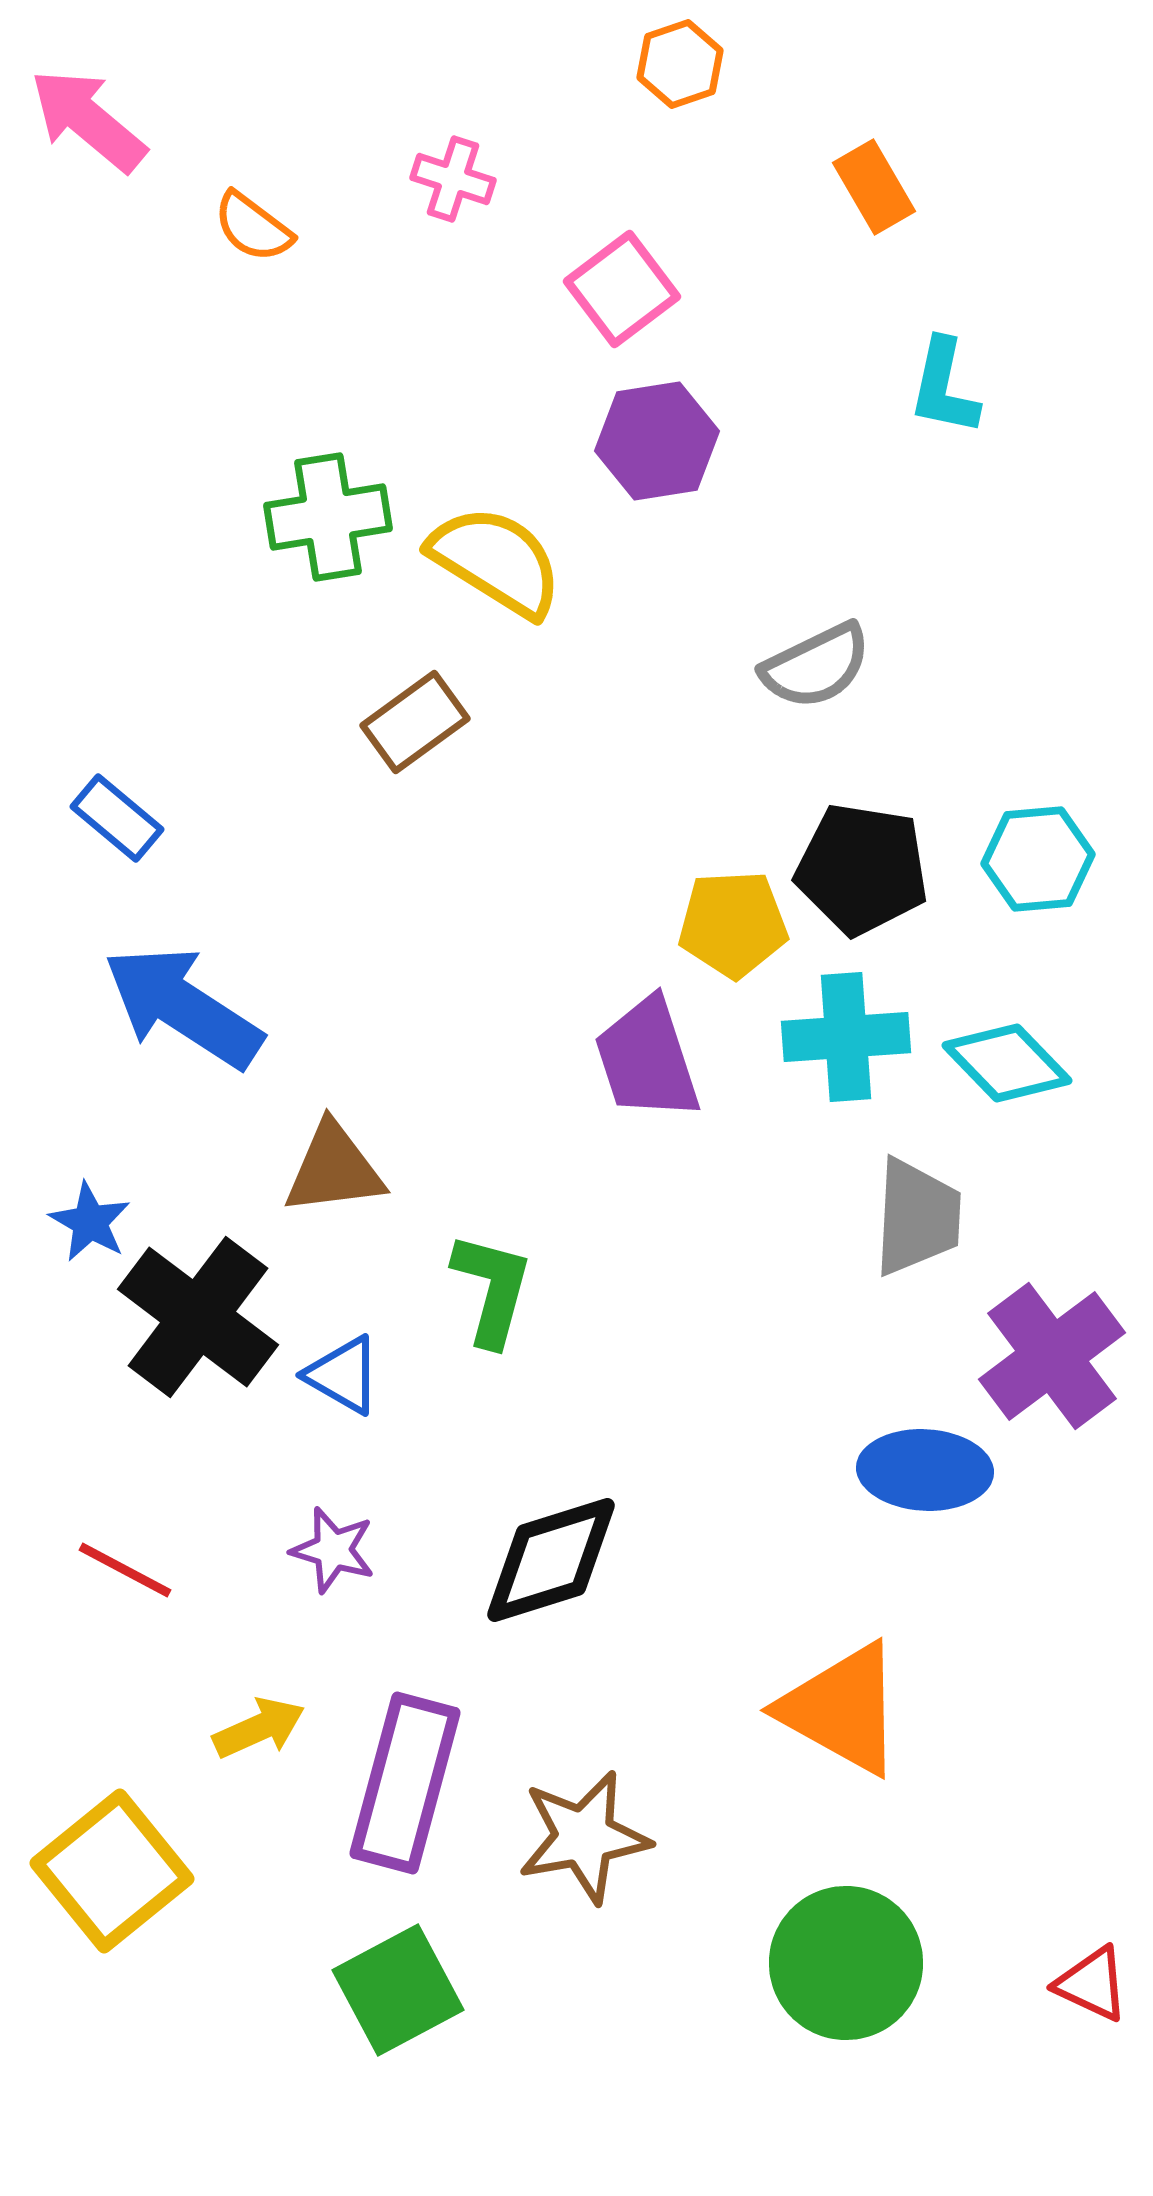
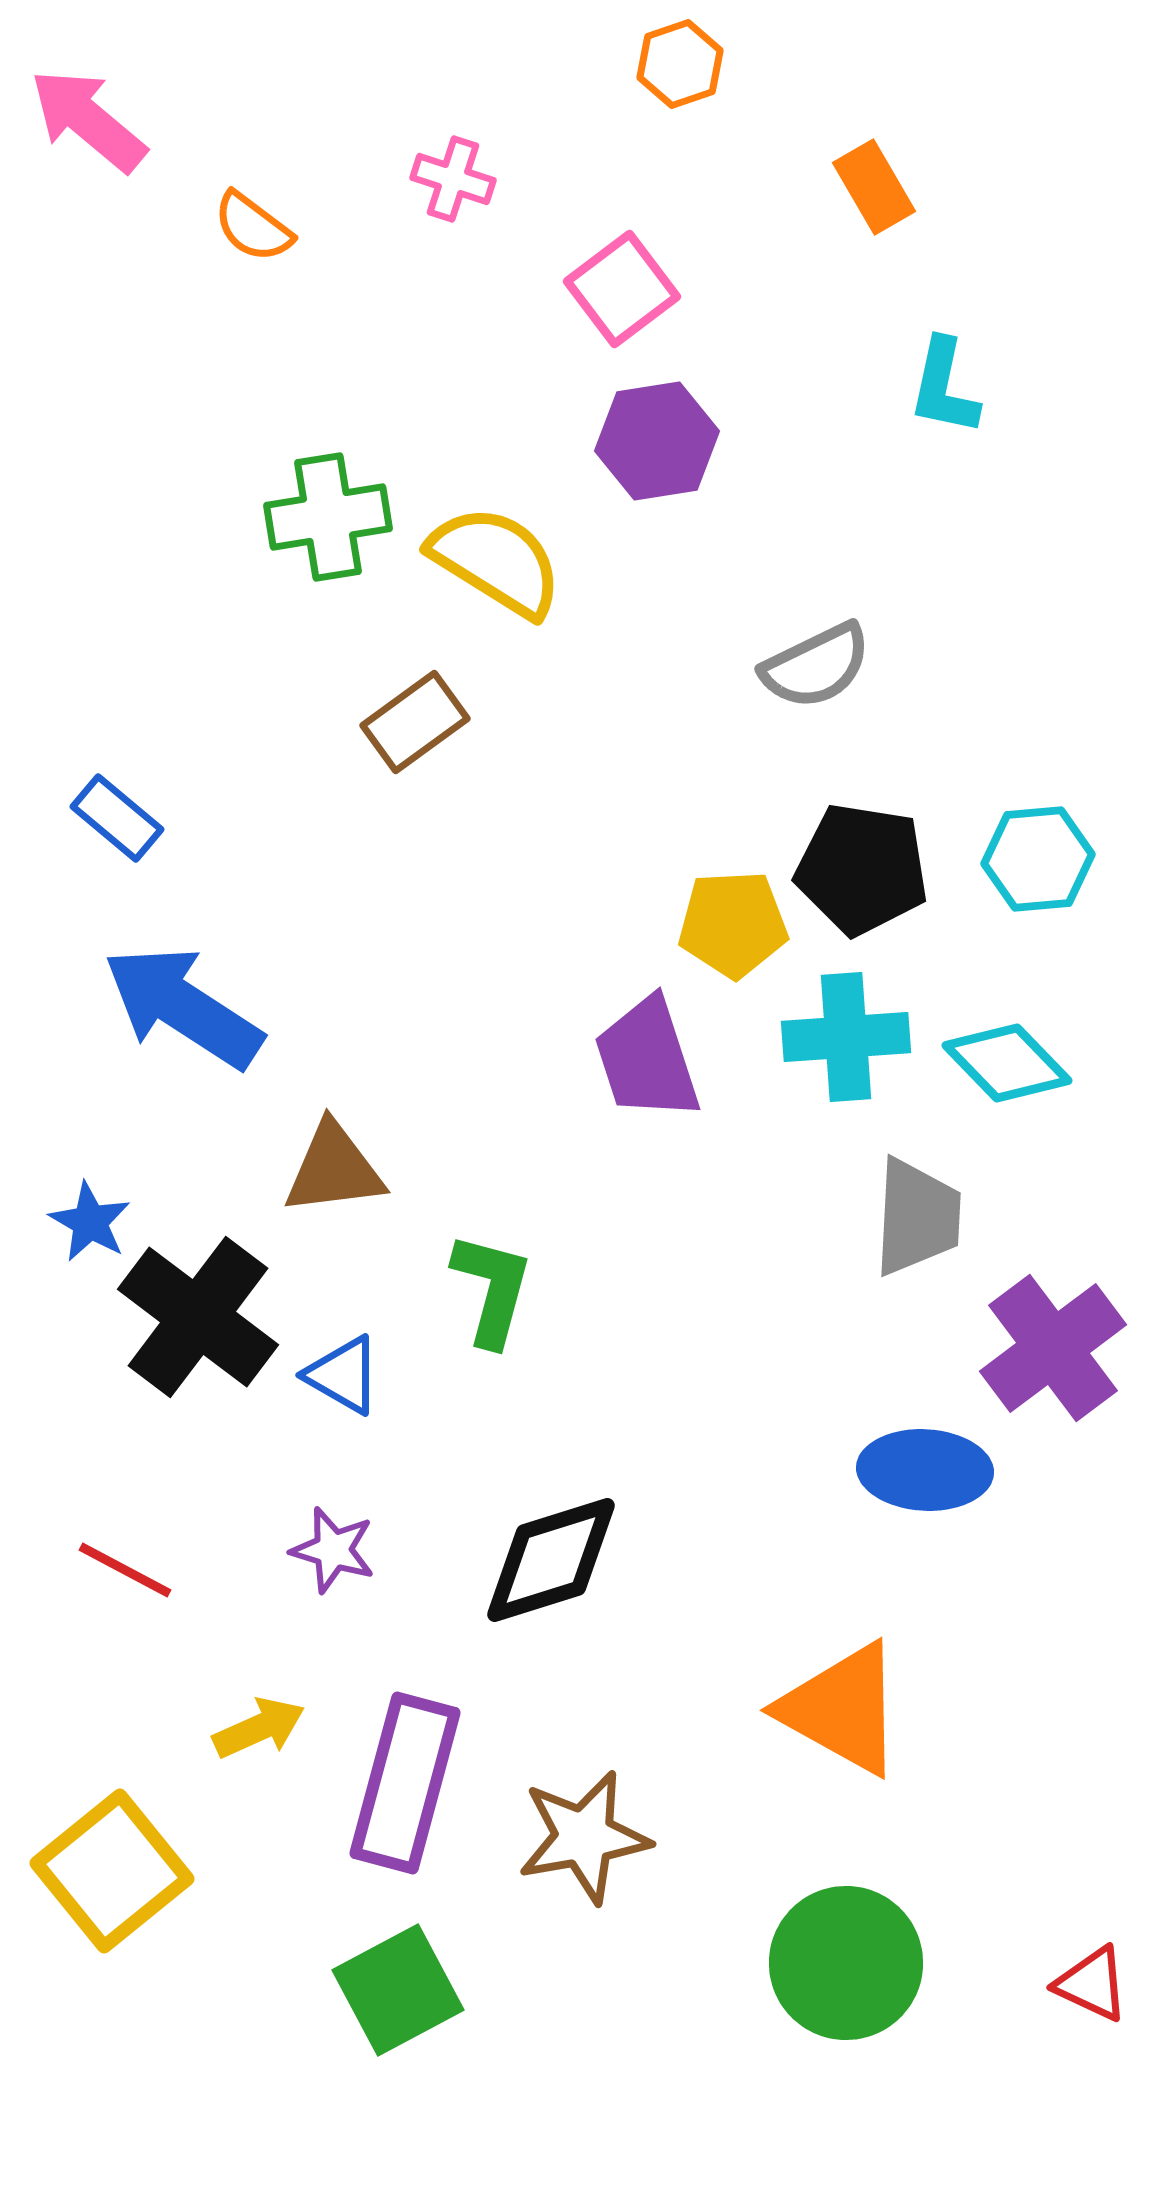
purple cross: moved 1 px right, 8 px up
